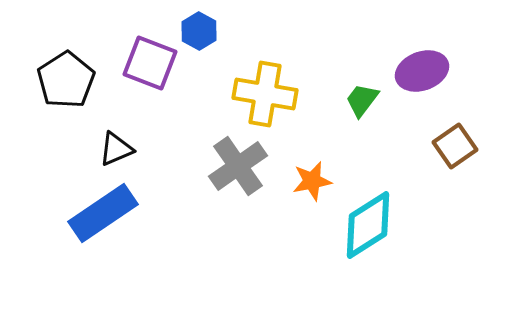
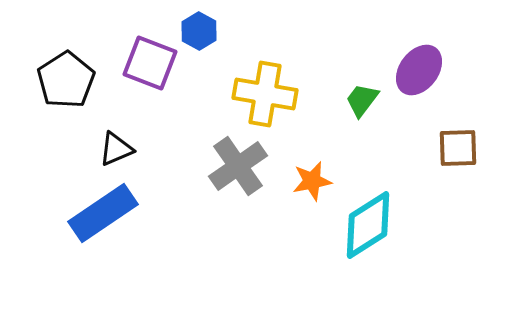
purple ellipse: moved 3 px left, 1 px up; rotated 33 degrees counterclockwise
brown square: moved 3 px right, 2 px down; rotated 33 degrees clockwise
